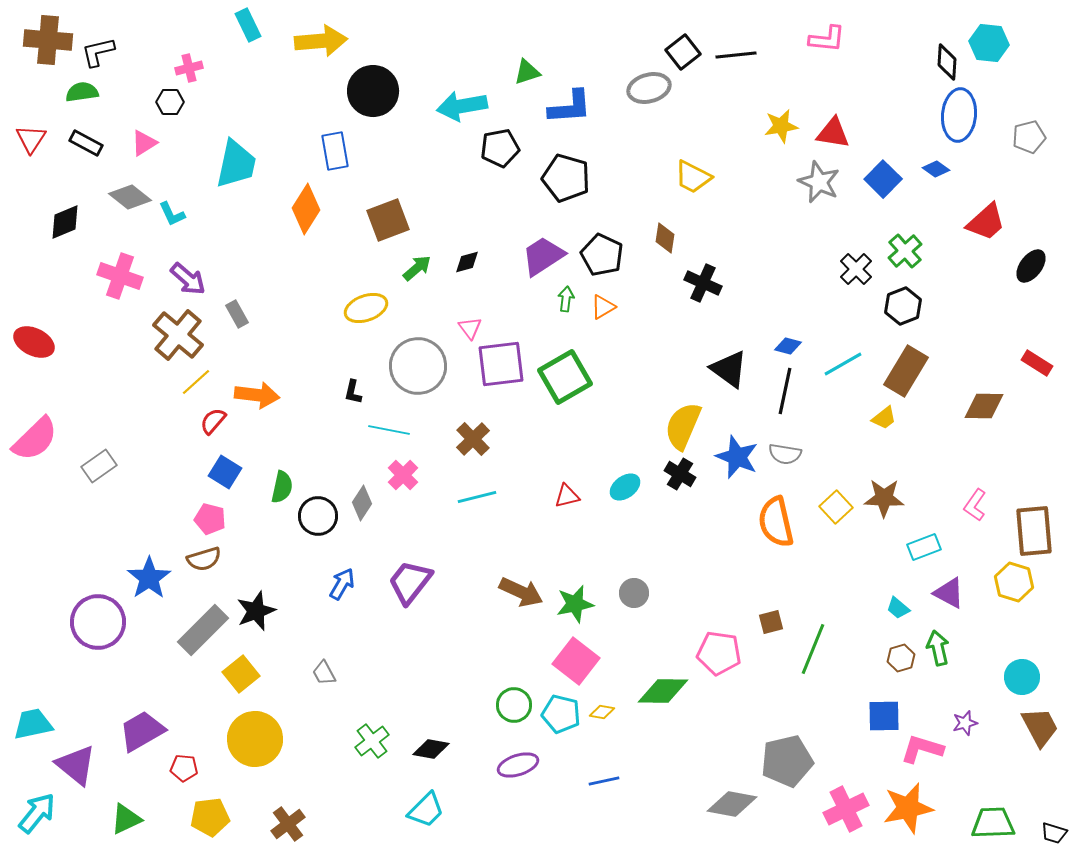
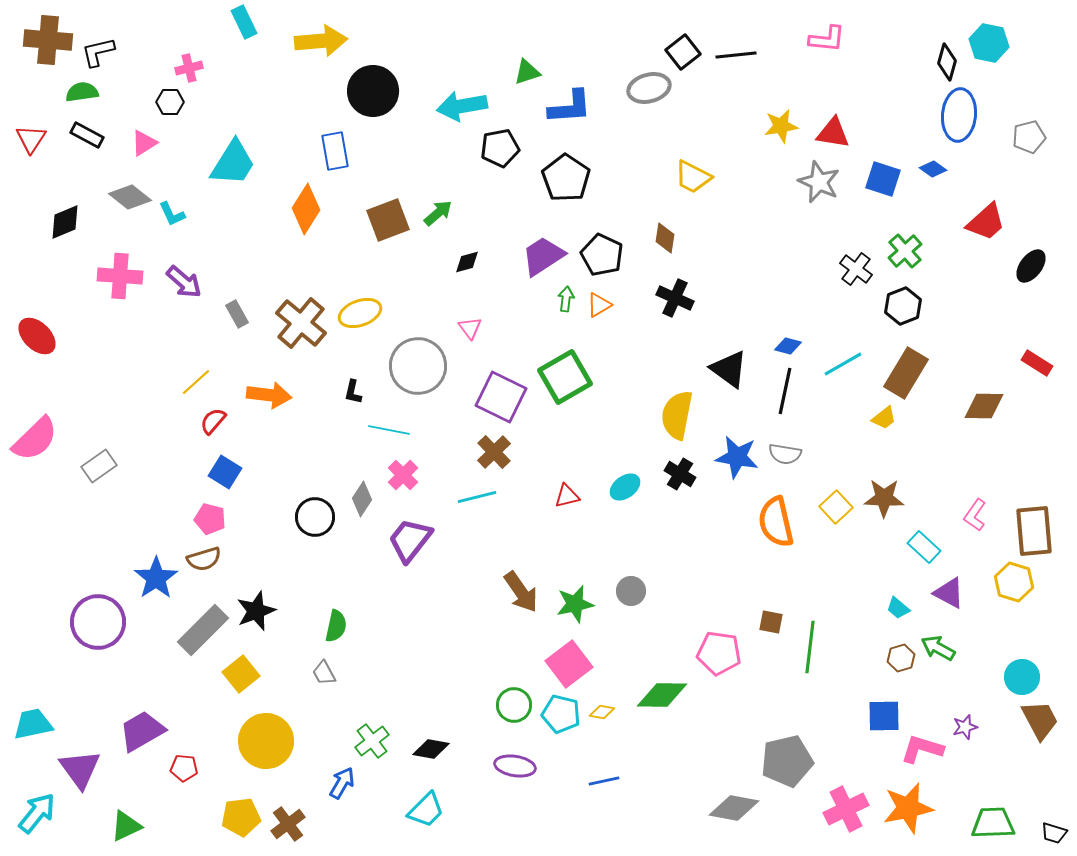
cyan rectangle at (248, 25): moved 4 px left, 3 px up
cyan hexagon at (989, 43): rotated 6 degrees clockwise
black diamond at (947, 62): rotated 12 degrees clockwise
black rectangle at (86, 143): moved 1 px right, 8 px up
cyan trapezoid at (236, 164): moved 3 px left, 1 px up; rotated 20 degrees clockwise
blue diamond at (936, 169): moved 3 px left
black pentagon at (566, 178): rotated 18 degrees clockwise
blue square at (883, 179): rotated 27 degrees counterclockwise
green arrow at (417, 268): moved 21 px right, 55 px up
black cross at (856, 269): rotated 8 degrees counterclockwise
pink cross at (120, 276): rotated 15 degrees counterclockwise
purple arrow at (188, 279): moved 4 px left, 3 px down
black cross at (703, 283): moved 28 px left, 15 px down
orange triangle at (603, 307): moved 4 px left, 2 px up
yellow ellipse at (366, 308): moved 6 px left, 5 px down
brown cross at (178, 335): moved 123 px right, 12 px up
red ellipse at (34, 342): moved 3 px right, 6 px up; rotated 18 degrees clockwise
purple square at (501, 364): moved 33 px down; rotated 33 degrees clockwise
brown rectangle at (906, 371): moved 2 px down
orange arrow at (257, 395): moved 12 px right
yellow semicircle at (683, 426): moved 6 px left, 11 px up; rotated 12 degrees counterclockwise
brown cross at (473, 439): moved 21 px right, 13 px down
blue star at (737, 457): rotated 12 degrees counterclockwise
green semicircle at (282, 487): moved 54 px right, 139 px down
gray diamond at (362, 503): moved 4 px up
pink L-shape at (975, 505): moved 10 px down
black circle at (318, 516): moved 3 px left, 1 px down
cyan rectangle at (924, 547): rotated 64 degrees clockwise
blue star at (149, 578): moved 7 px right
purple trapezoid at (410, 582): moved 42 px up
blue arrow at (342, 584): moved 199 px down
brown arrow at (521, 592): rotated 30 degrees clockwise
gray circle at (634, 593): moved 3 px left, 2 px up
brown square at (771, 622): rotated 25 degrees clockwise
green arrow at (938, 648): rotated 48 degrees counterclockwise
green line at (813, 649): moved 3 px left, 2 px up; rotated 15 degrees counterclockwise
pink square at (576, 661): moved 7 px left, 3 px down; rotated 15 degrees clockwise
green diamond at (663, 691): moved 1 px left, 4 px down
purple star at (965, 723): moved 4 px down
brown trapezoid at (1040, 727): moved 7 px up
yellow circle at (255, 739): moved 11 px right, 2 px down
purple triangle at (76, 765): moved 4 px right, 4 px down; rotated 15 degrees clockwise
purple ellipse at (518, 765): moved 3 px left, 1 px down; rotated 27 degrees clockwise
gray diamond at (732, 804): moved 2 px right, 4 px down
yellow pentagon at (210, 817): moved 31 px right
green triangle at (126, 819): moved 7 px down
